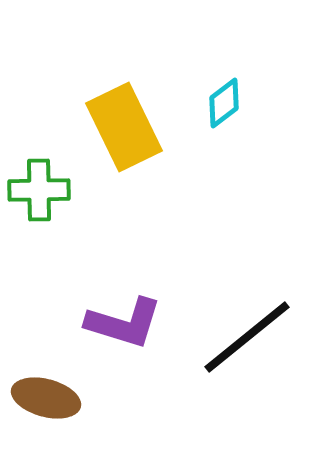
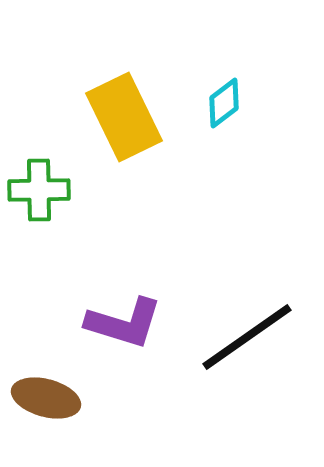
yellow rectangle: moved 10 px up
black line: rotated 4 degrees clockwise
